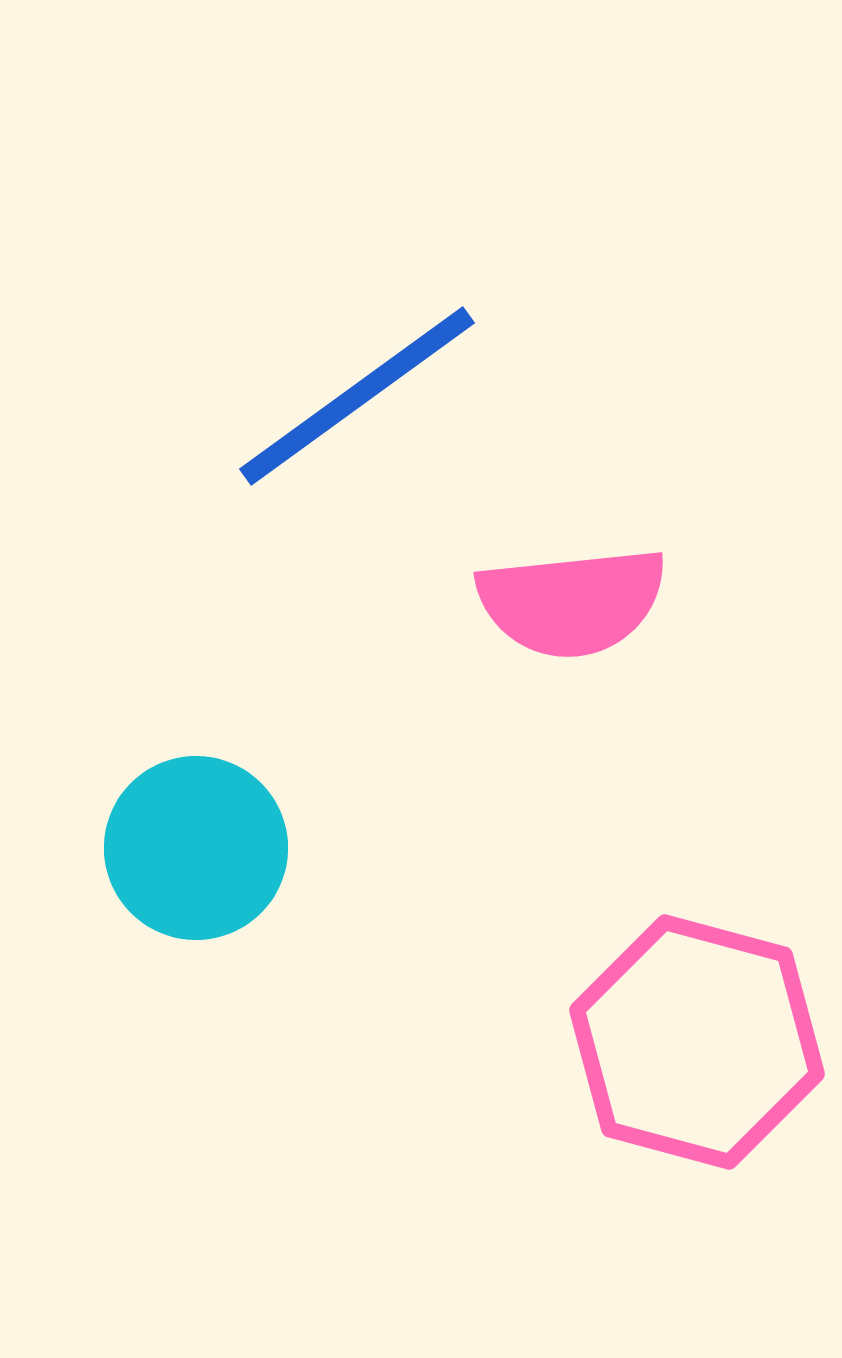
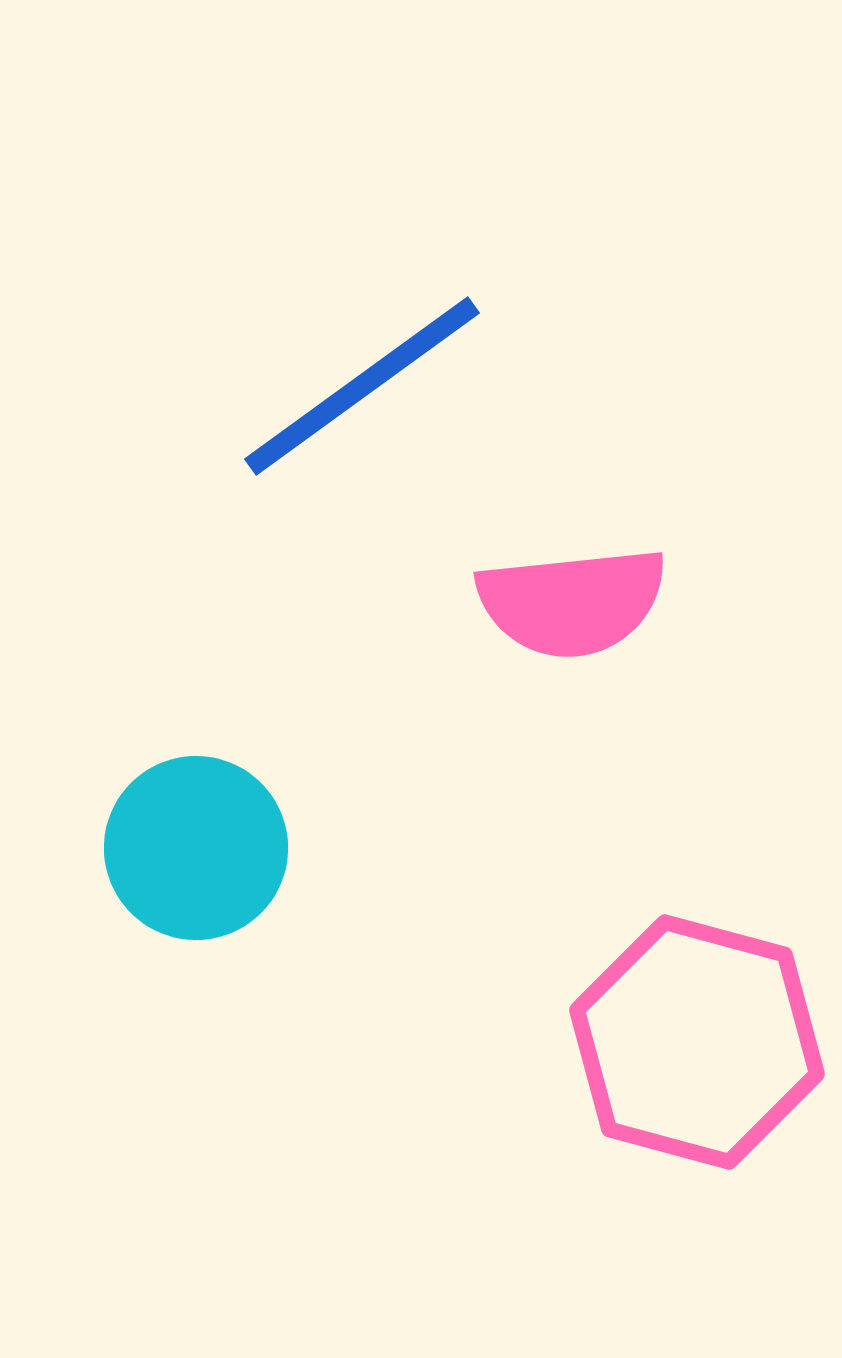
blue line: moved 5 px right, 10 px up
